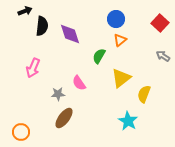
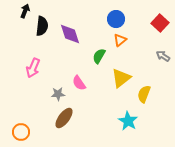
black arrow: rotated 48 degrees counterclockwise
